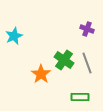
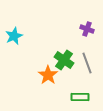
orange star: moved 7 px right, 1 px down
